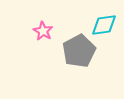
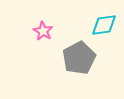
gray pentagon: moved 7 px down
